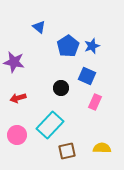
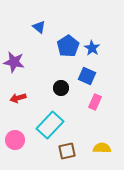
blue star: moved 2 px down; rotated 21 degrees counterclockwise
pink circle: moved 2 px left, 5 px down
